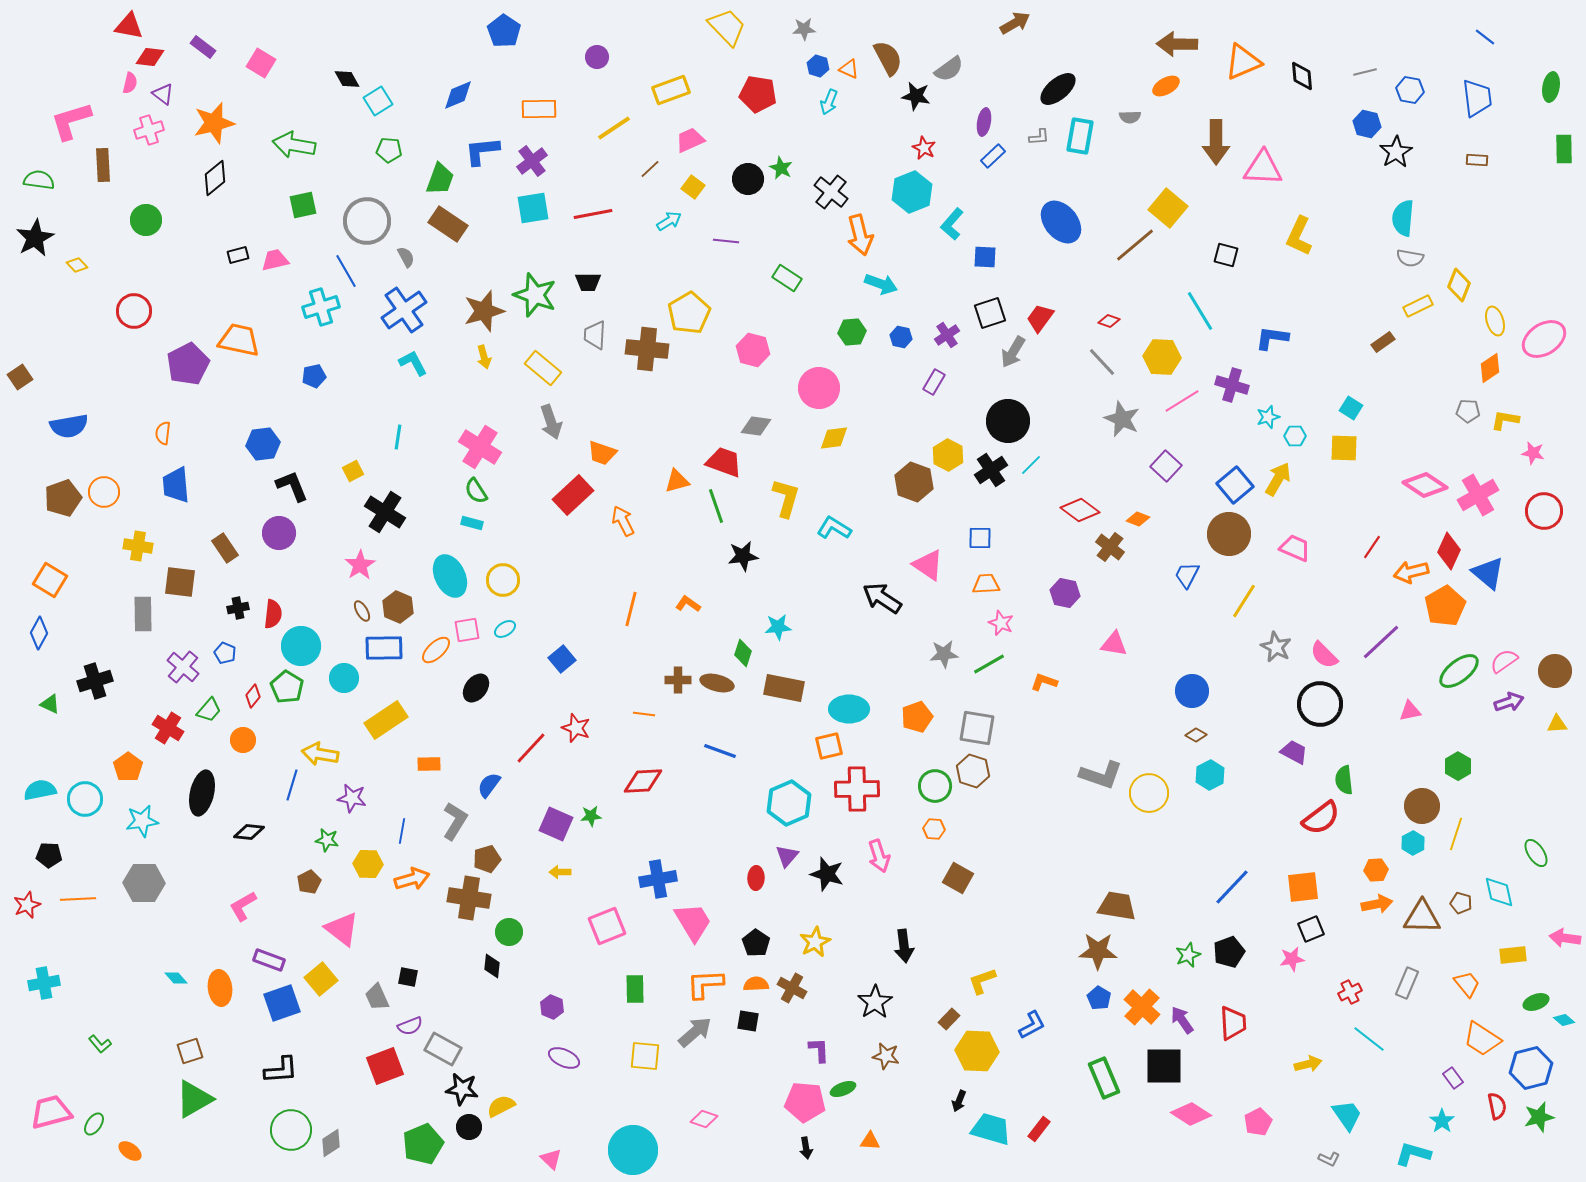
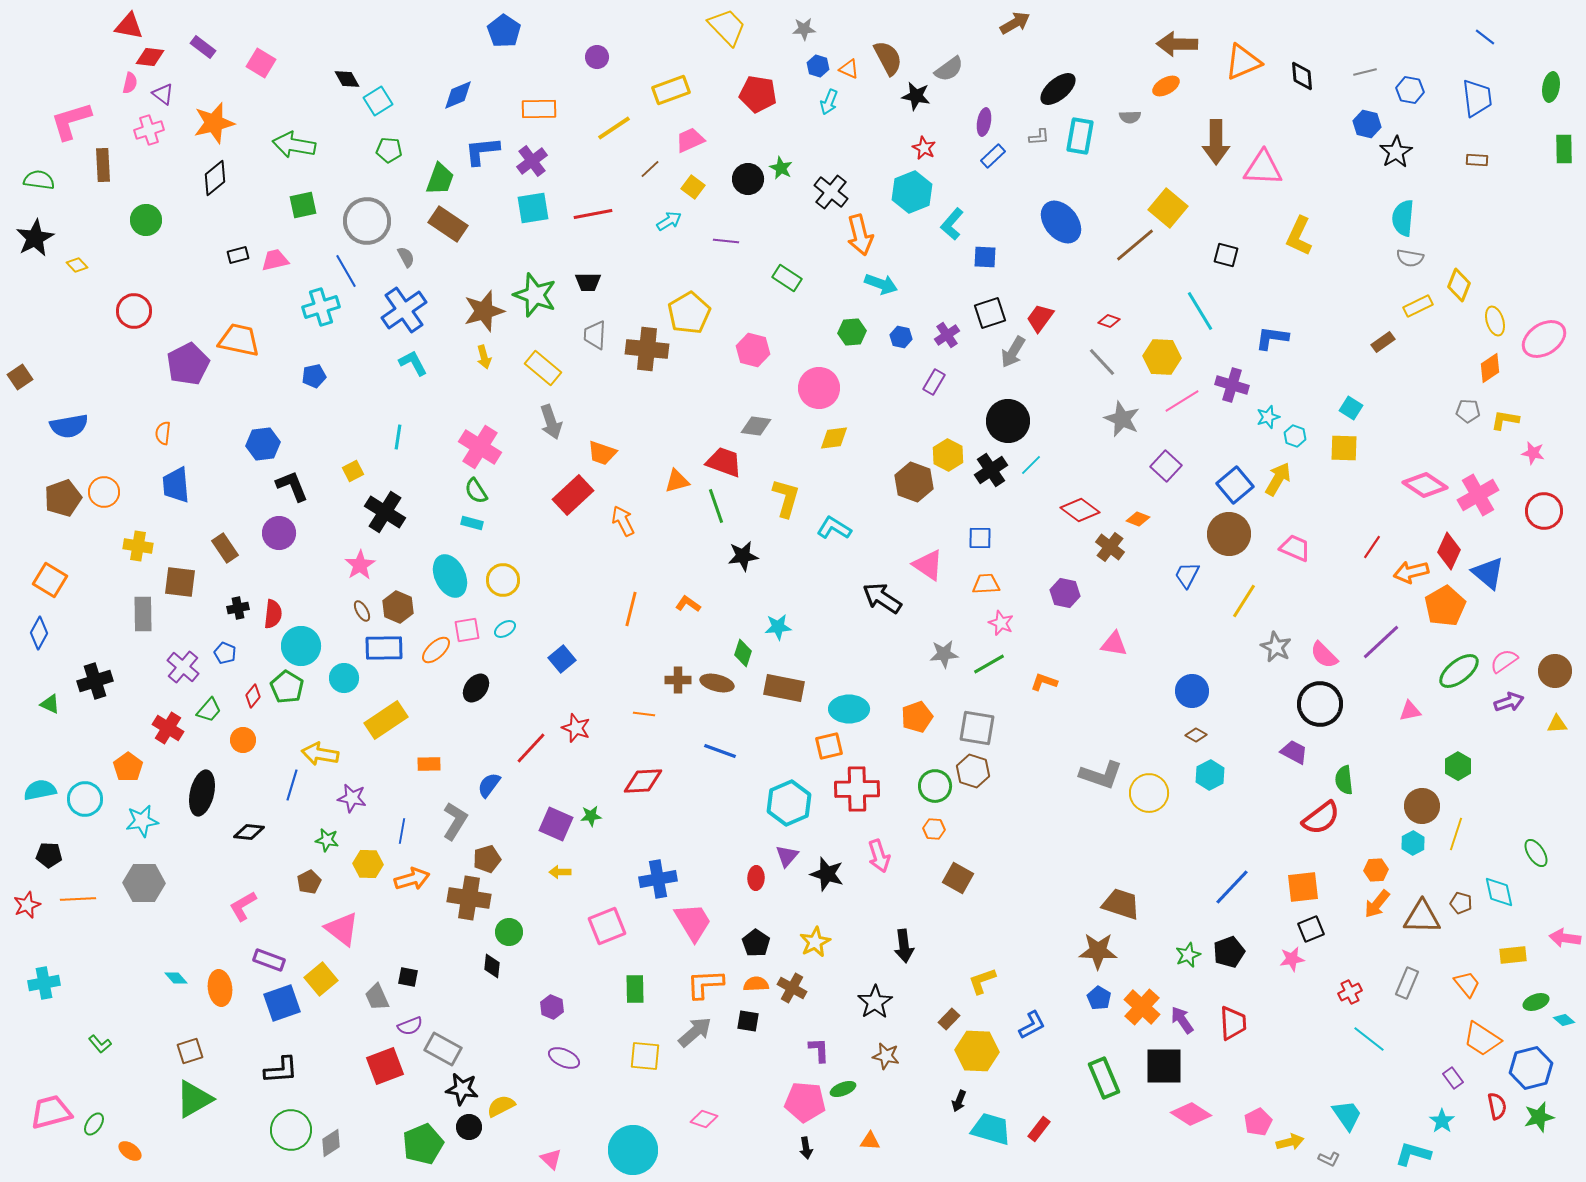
cyan hexagon at (1295, 436): rotated 20 degrees clockwise
orange arrow at (1377, 904): rotated 140 degrees clockwise
brown trapezoid at (1117, 906): moved 4 px right, 2 px up; rotated 9 degrees clockwise
yellow arrow at (1308, 1064): moved 18 px left, 78 px down
